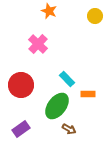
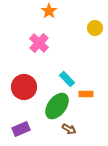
orange star: rotated 14 degrees clockwise
yellow circle: moved 12 px down
pink cross: moved 1 px right, 1 px up
red circle: moved 3 px right, 2 px down
orange rectangle: moved 2 px left
purple rectangle: rotated 12 degrees clockwise
